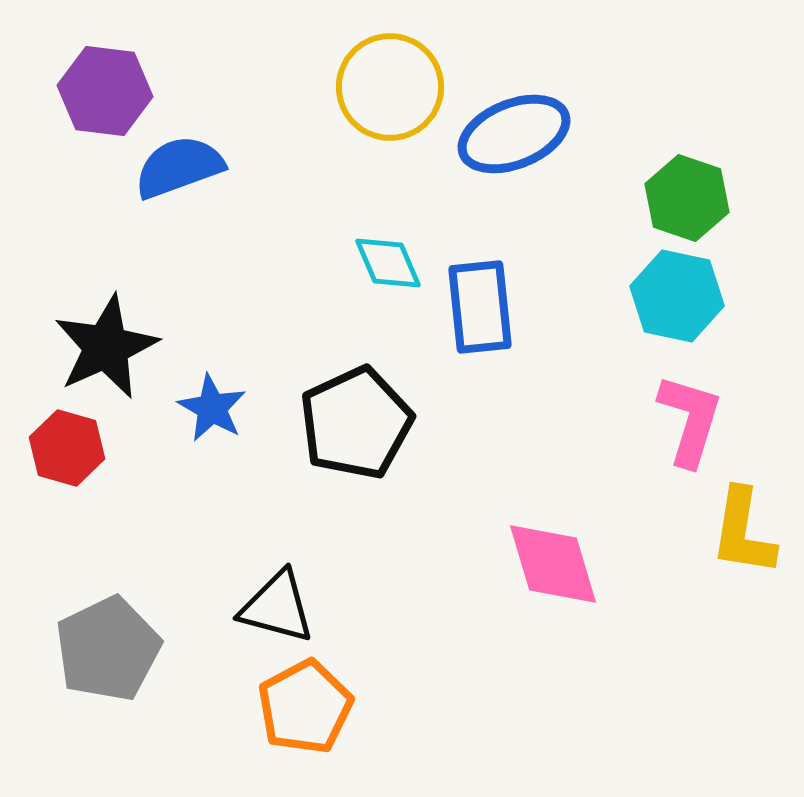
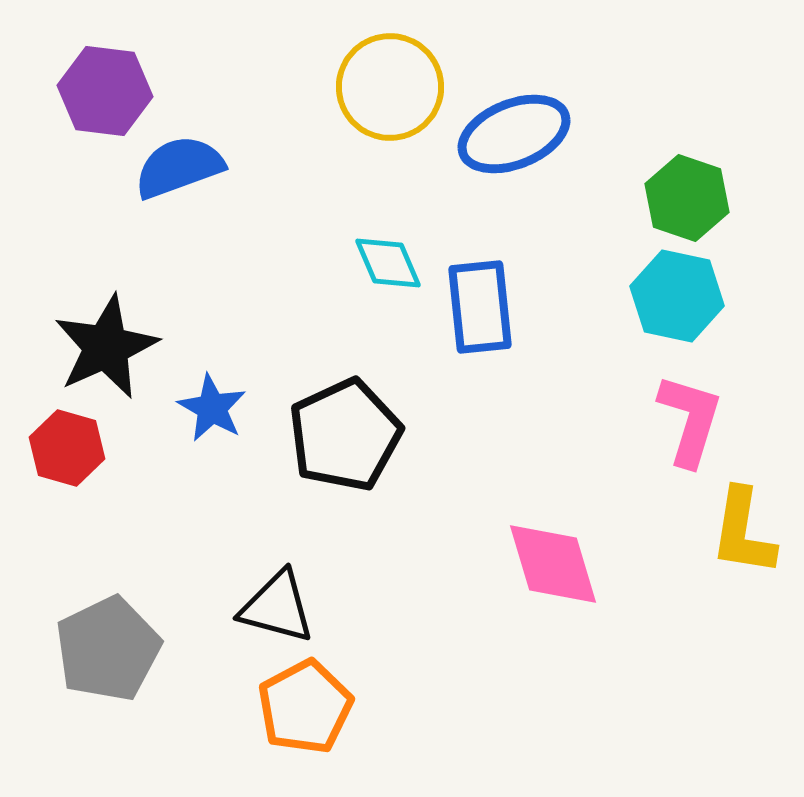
black pentagon: moved 11 px left, 12 px down
